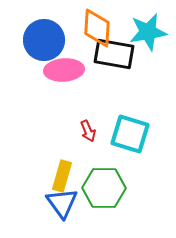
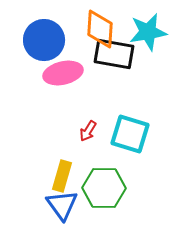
orange diamond: moved 3 px right, 1 px down
pink ellipse: moved 1 px left, 3 px down; rotated 9 degrees counterclockwise
red arrow: rotated 55 degrees clockwise
blue triangle: moved 2 px down
